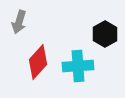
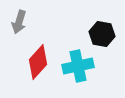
black hexagon: moved 3 px left; rotated 20 degrees counterclockwise
cyan cross: rotated 8 degrees counterclockwise
